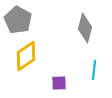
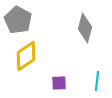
cyan line: moved 3 px right, 11 px down
